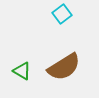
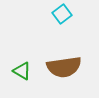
brown semicircle: rotated 24 degrees clockwise
